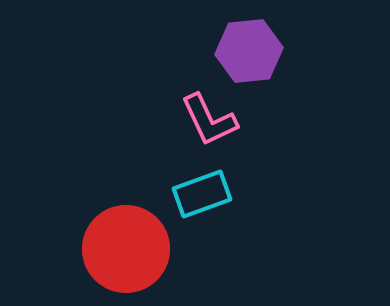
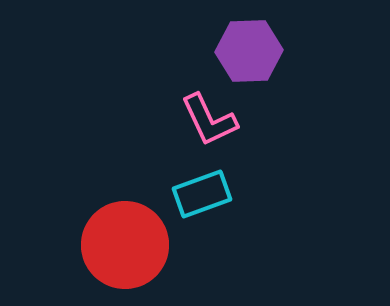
purple hexagon: rotated 4 degrees clockwise
red circle: moved 1 px left, 4 px up
